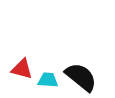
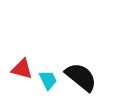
cyan trapezoid: rotated 60 degrees clockwise
